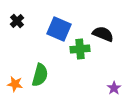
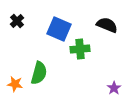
black semicircle: moved 4 px right, 9 px up
green semicircle: moved 1 px left, 2 px up
